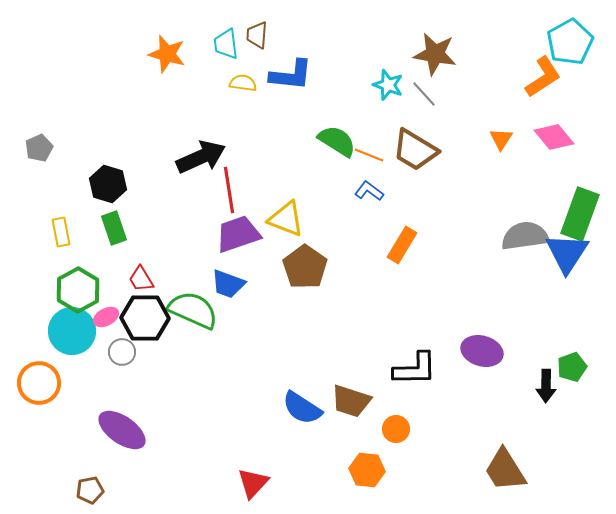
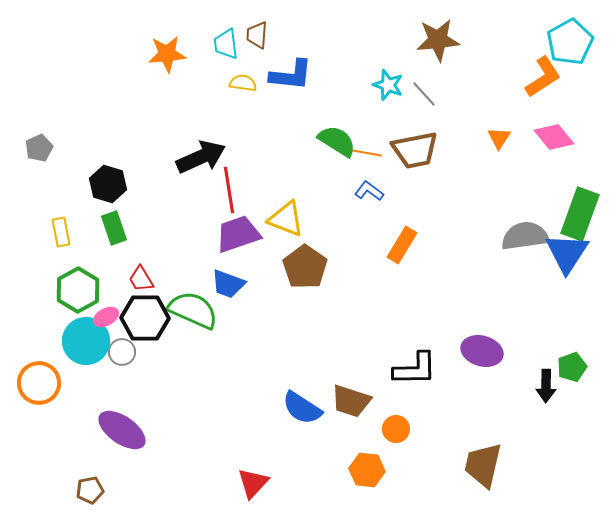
orange star at (167, 54): rotated 21 degrees counterclockwise
brown star at (435, 54): moved 3 px right, 14 px up; rotated 15 degrees counterclockwise
orange triangle at (501, 139): moved 2 px left, 1 px up
brown trapezoid at (415, 150): rotated 42 degrees counterclockwise
orange line at (369, 155): moved 2 px left, 2 px up; rotated 12 degrees counterclockwise
cyan circle at (72, 331): moved 14 px right, 10 px down
brown trapezoid at (505, 470): moved 22 px left, 5 px up; rotated 45 degrees clockwise
